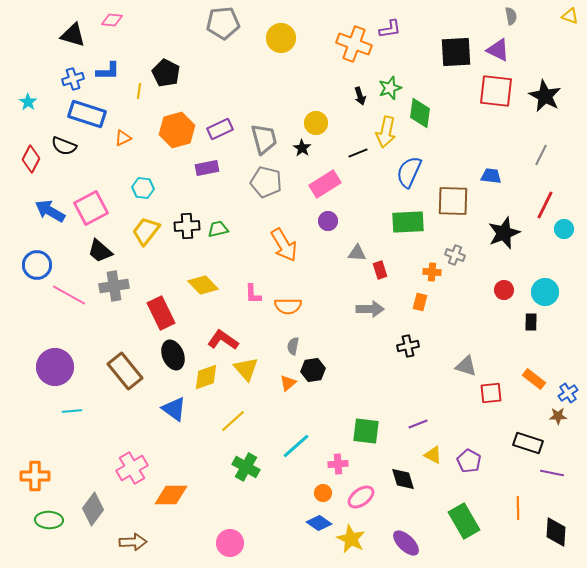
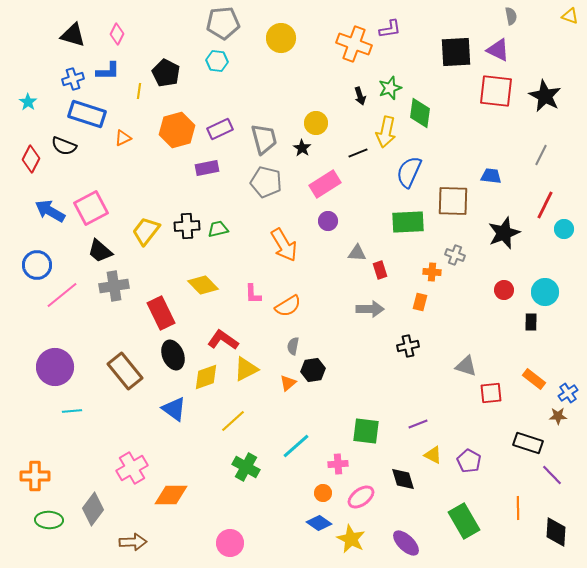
pink diamond at (112, 20): moved 5 px right, 14 px down; rotated 70 degrees counterclockwise
cyan hexagon at (143, 188): moved 74 px right, 127 px up
pink line at (69, 295): moved 7 px left; rotated 68 degrees counterclockwise
orange semicircle at (288, 306): rotated 32 degrees counterclockwise
yellow triangle at (246, 369): rotated 44 degrees clockwise
purple line at (552, 473): moved 2 px down; rotated 35 degrees clockwise
